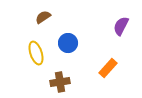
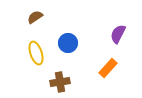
brown semicircle: moved 8 px left
purple semicircle: moved 3 px left, 8 px down
